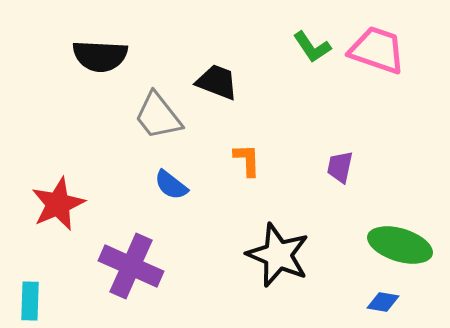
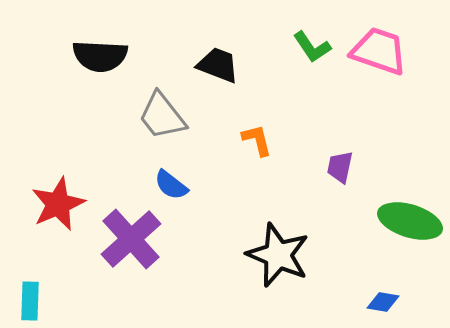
pink trapezoid: moved 2 px right, 1 px down
black trapezoid: moved 1 px right, 17 px up
gray trapezoid: moved 4 px right
orange L-shape: moved 10 px right, 20 px up; rotated 12 degrees counterclockwise
green ellipse: moved 10 px right, 24 px up
purple cross: moved 27 px up; rotated 24 degrees clockwise
